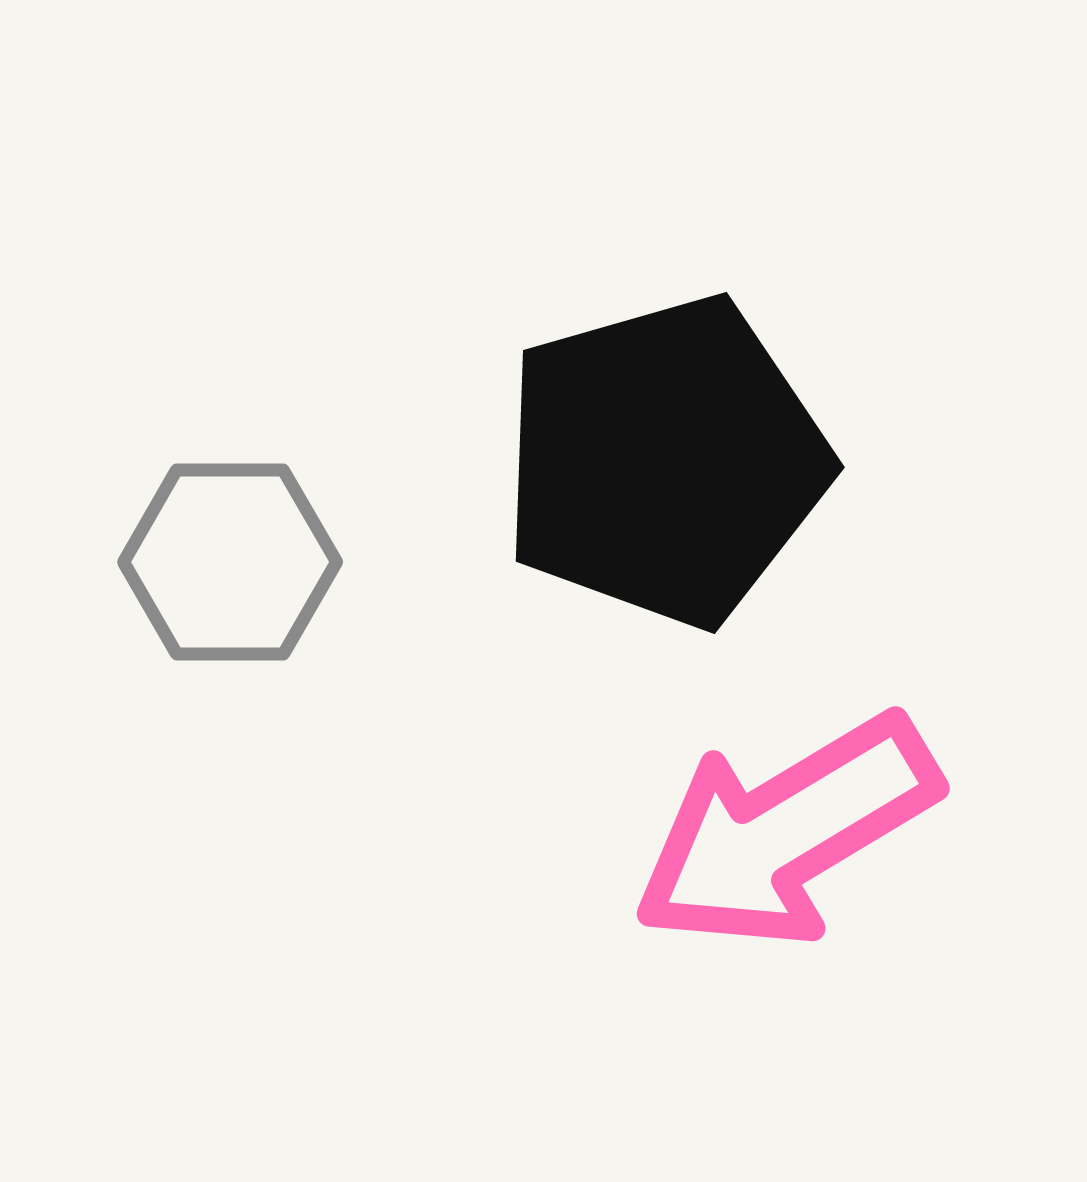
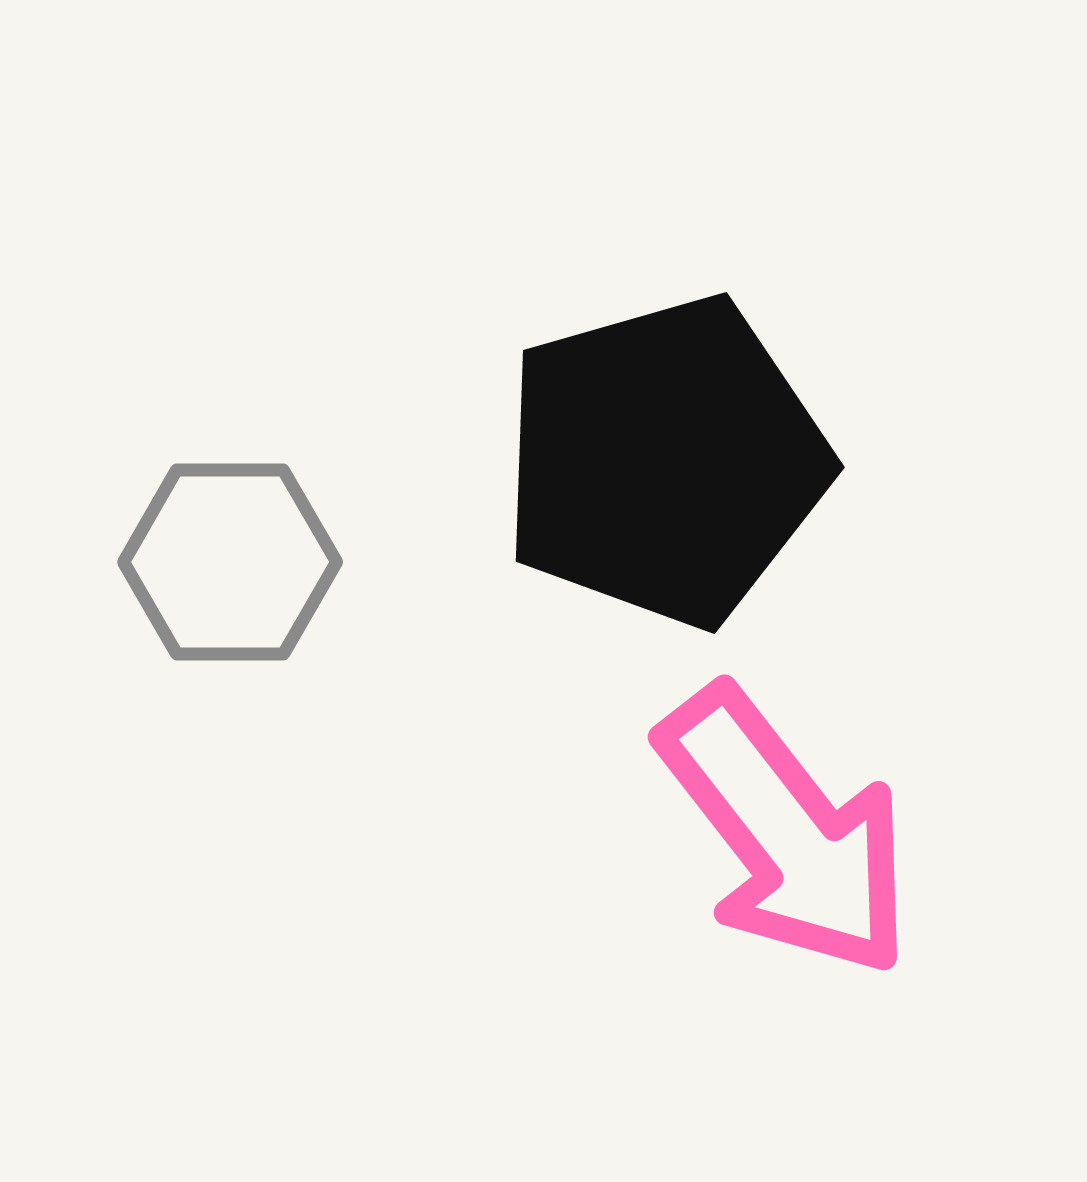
pink arrow: rotated 97 degrees counterclockwise
